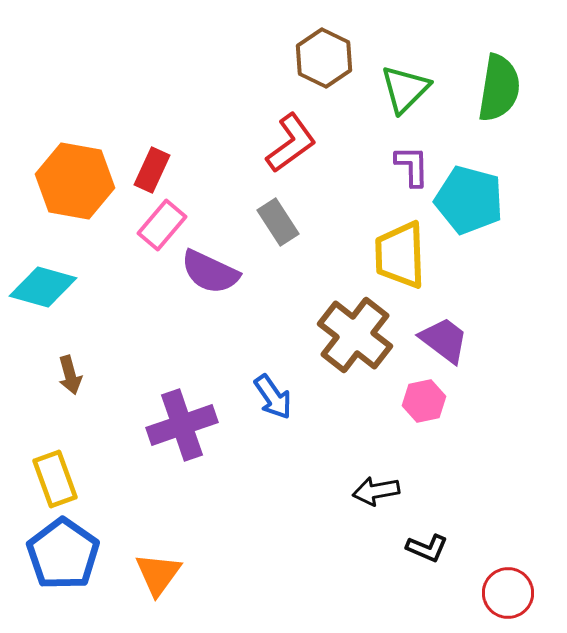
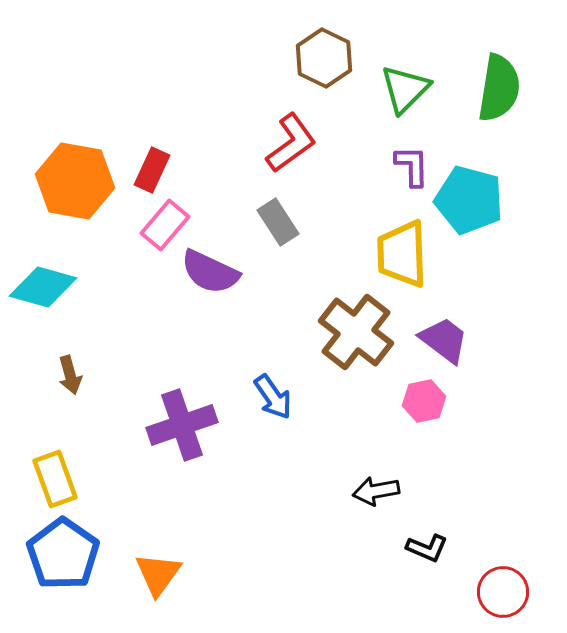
pink rectangle: moved 3 px right
yellow trapezoid: moved 2 px right, 1 px up
brown cross: moved 1 px right, 3 px up
red circle: moved 5 px left, 1 px up
